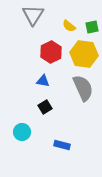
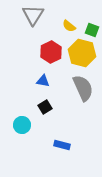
green square: moved 3 px down; rotated 32 degrees clockwise
yellow hexagon: moved 2 px left, 1 px up; rotated 8 degrees clockwise
cyan circle: moved 7 px up
